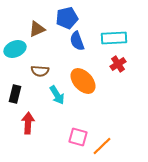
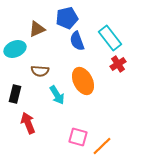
cyan rectangle: moved 4 px left; rotated 55 degrees clockwise
orange ellipse: rotated 16 degrees clockwise
red arrow: rotated 25 degrees counterclockwise
